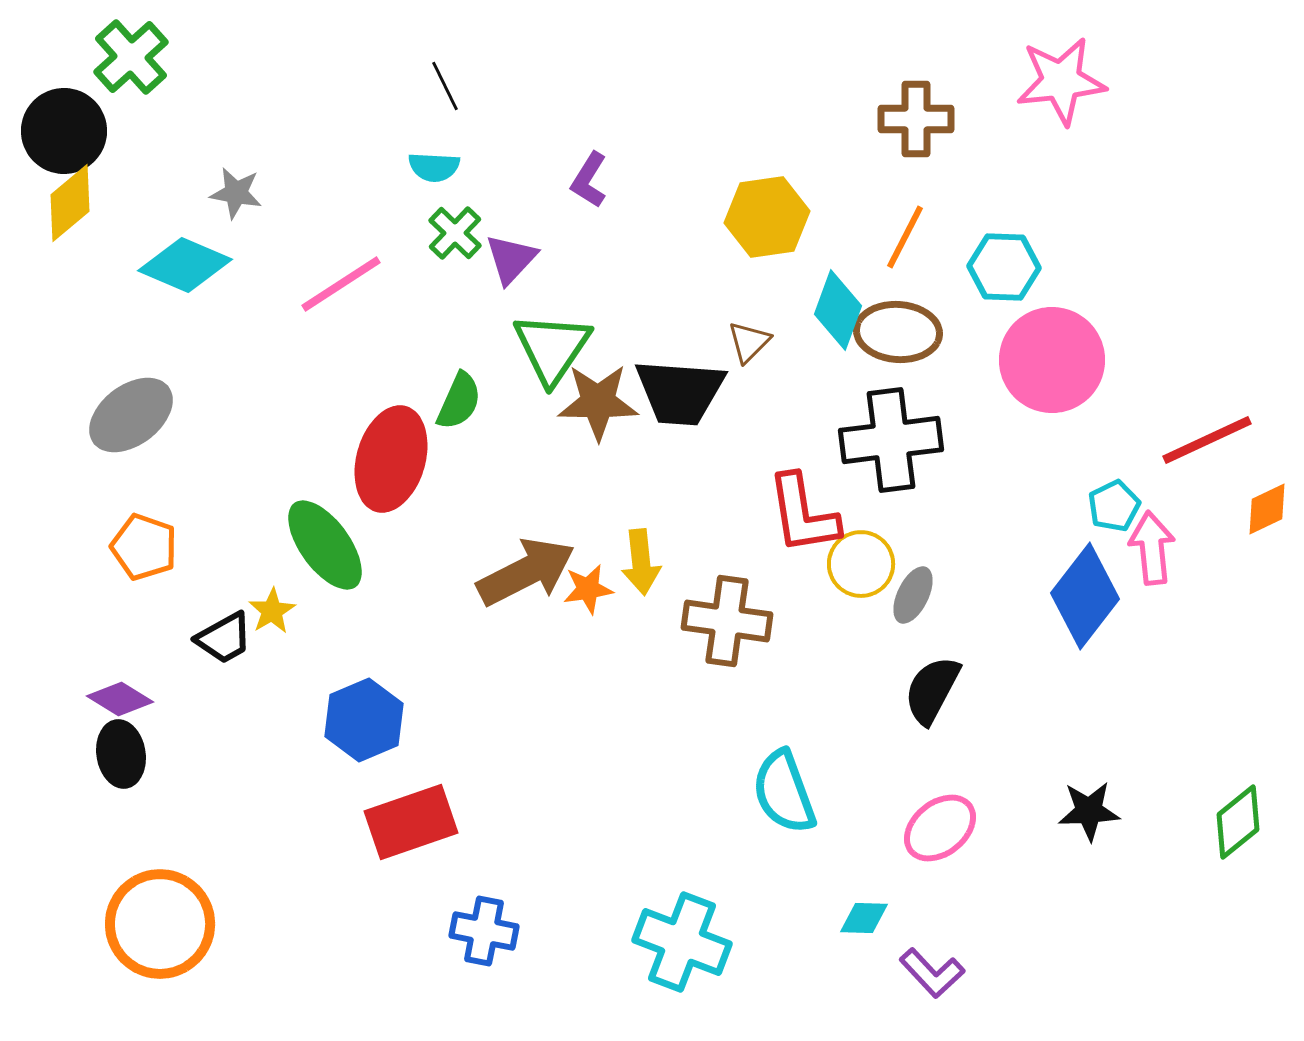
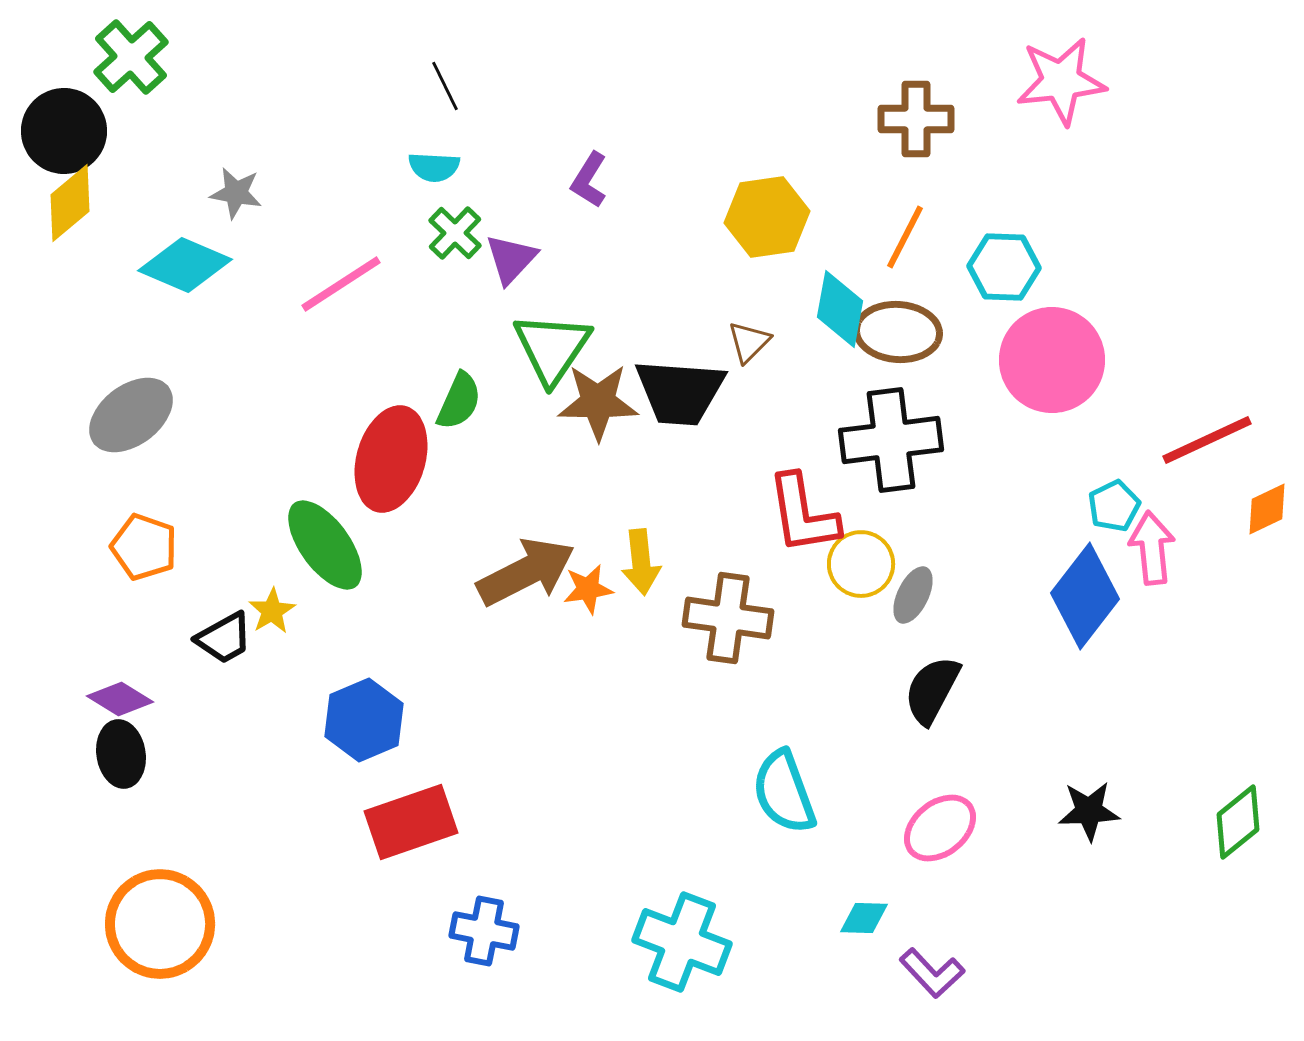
cyan diamond at (838, 310): moved 2 px right, 1 px up; rotated 10 degrees counterclockwise
brown cross at (727, 621): moved 1 px right, 3 px up
